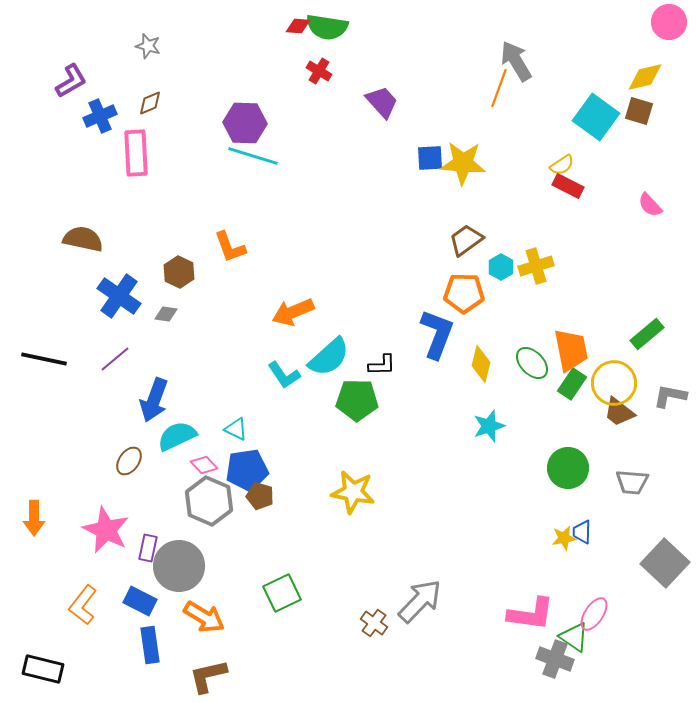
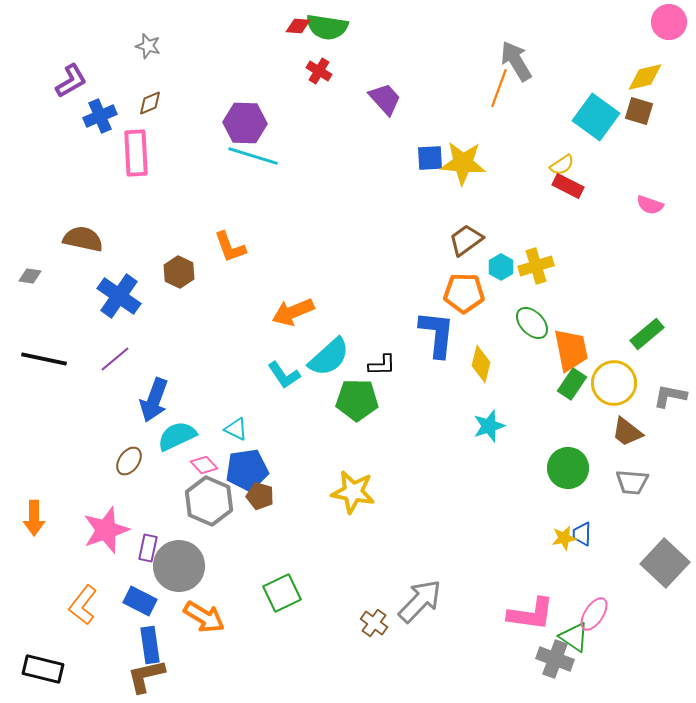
purple trapezoid at (382, 102): moved 3 px right, 3 px up
pink semicircle at (650, 205): rotated 28 degrees counterclockwise
gray diamond at (166, 314): moved 136 px left, 38 px up
blue L-shape at (437, 334): rotated 15 degrees counterclockwise
green ellipse at (532, 363): moved 40 px up
brown trapezoid at (619, 412): moved 8 px right, 20 px down
pink star at (106, 530): rotated 27 degrees clockwise
blue trapezoid at (582, 532): moved 2 px down
brown L-shape at (208, 676): moved 62 px left
